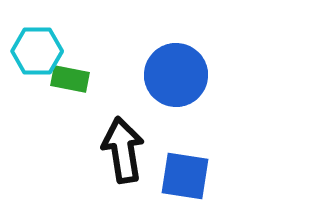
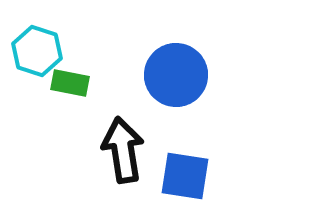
cyan hexagon: rotated 18 degrees clockwise
green rectangle: moved 4 px down
